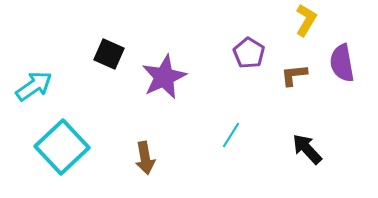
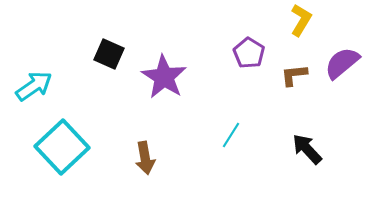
yellow L-shape: moved 5 px left
purple semicircle: rotated 60 degrees clockwise
purple star: rotated 15 degrees counterclockwise
